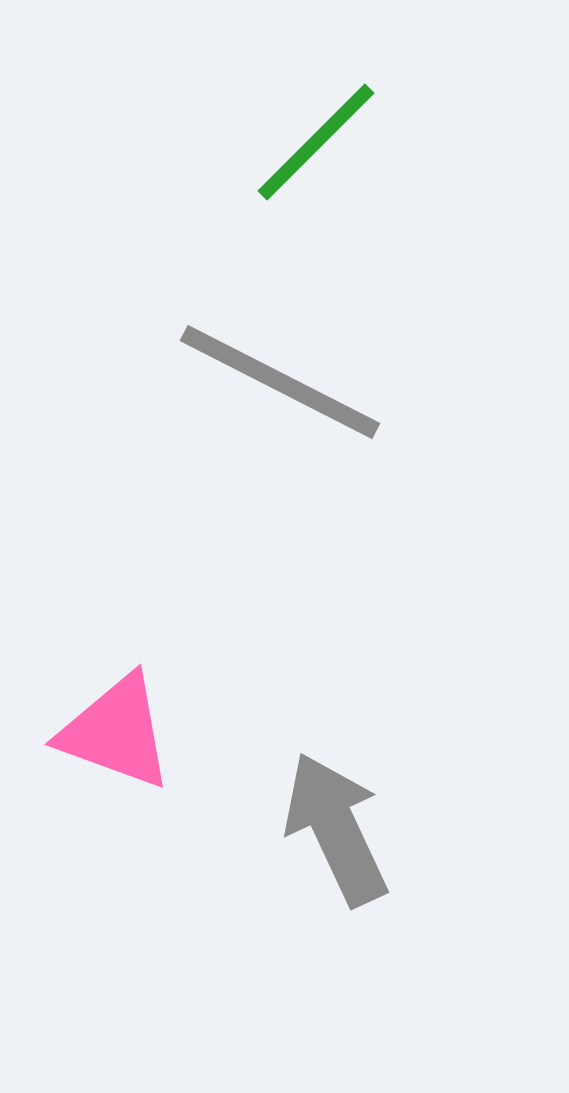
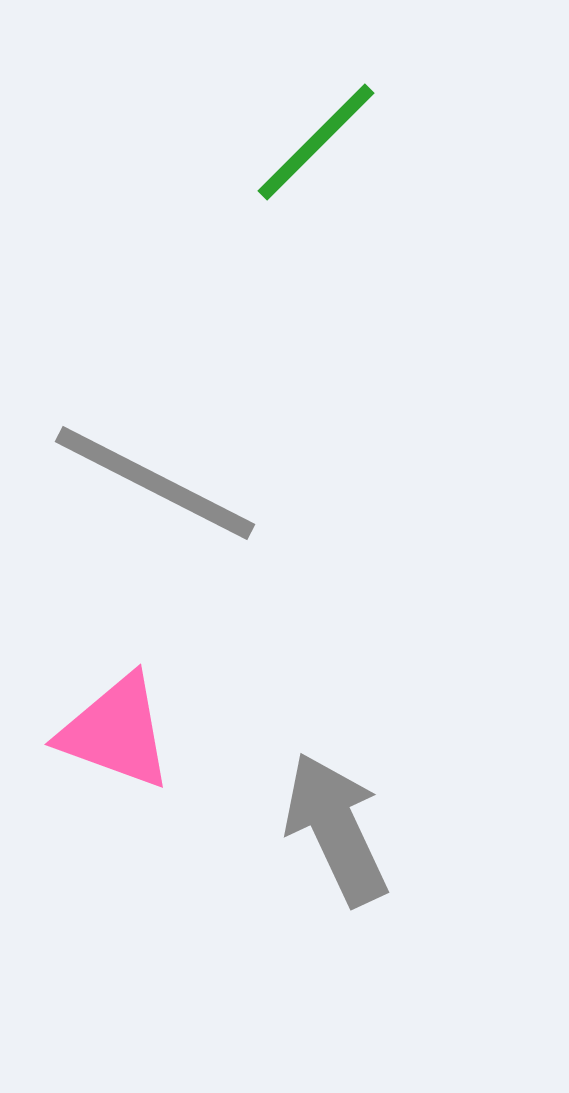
gray line: moved 125 px left, 101 px down
